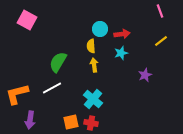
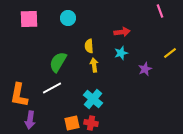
pink square: moved 2 px right, 1 px up; rotated 30 degrees counterclockwise
cyan circle: moved 32 px left, 11 px up
red arrow: moved 2 px up
yellow line: moved 9 px right, 12 px down
yellow semicircle: moved 2 px left
purple star: moved 6 px up
orange L-shape: moved 2 px right, 1 px down; rotated 65 degrees counterclockwise
orange square: moved 1 px right, 1 px down
